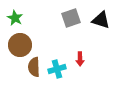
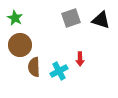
cyan cross: moved 2 px right, 2 px down; rotated 12 degrees counterclockwise
